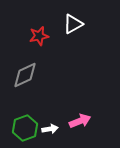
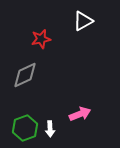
white triangle: moved 10 px right, 3 px up
red star: moved 2 px right, 3 px down
pink arrow: moved 7 px up
white arrow: rotated 98 degrees clockwise
